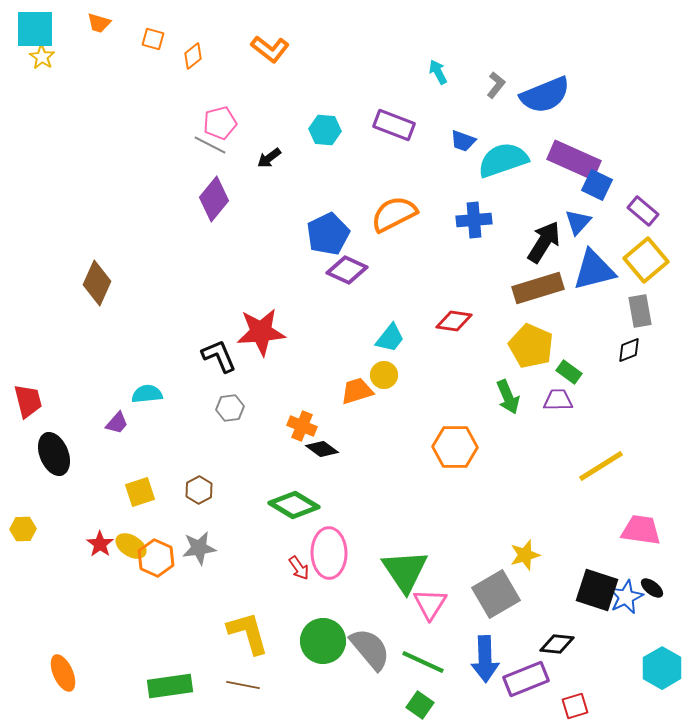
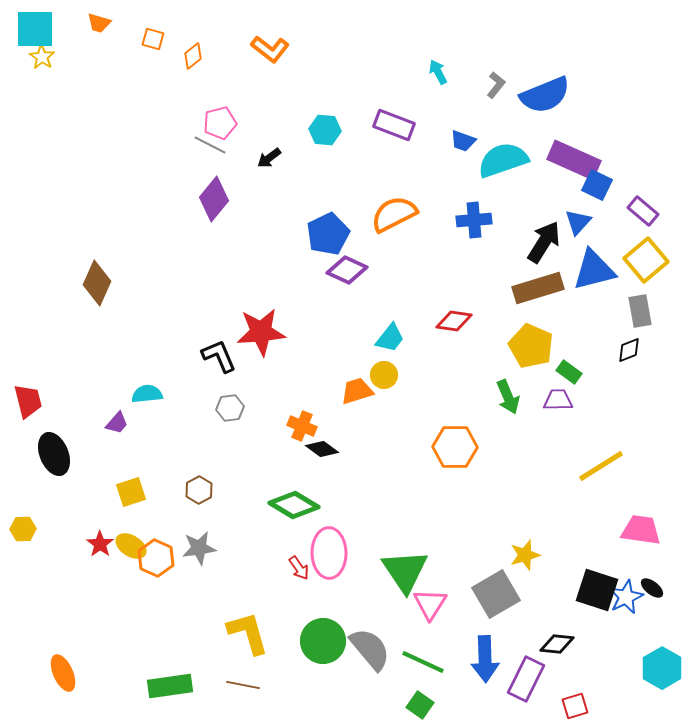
yellow square at (140, 492): moved 9 px left
purple rectangle at (526, 679): rotated 42 degrees counterclockwise
